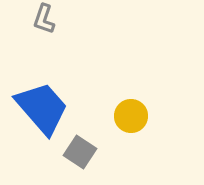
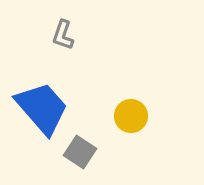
gray L-shape: moved 19 px right, 16 px down
